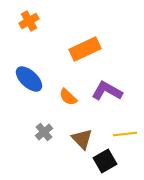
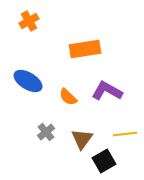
orange rectangle: rotated 16 degrees clockwise
blue ellipse: moved 1 px left, 2 px down; rotated 12 degrees counterclockwise
gray cross: moved 2 px right
brown triangle: rotated 20 degrees clockwise
black square: moved 1 px left
